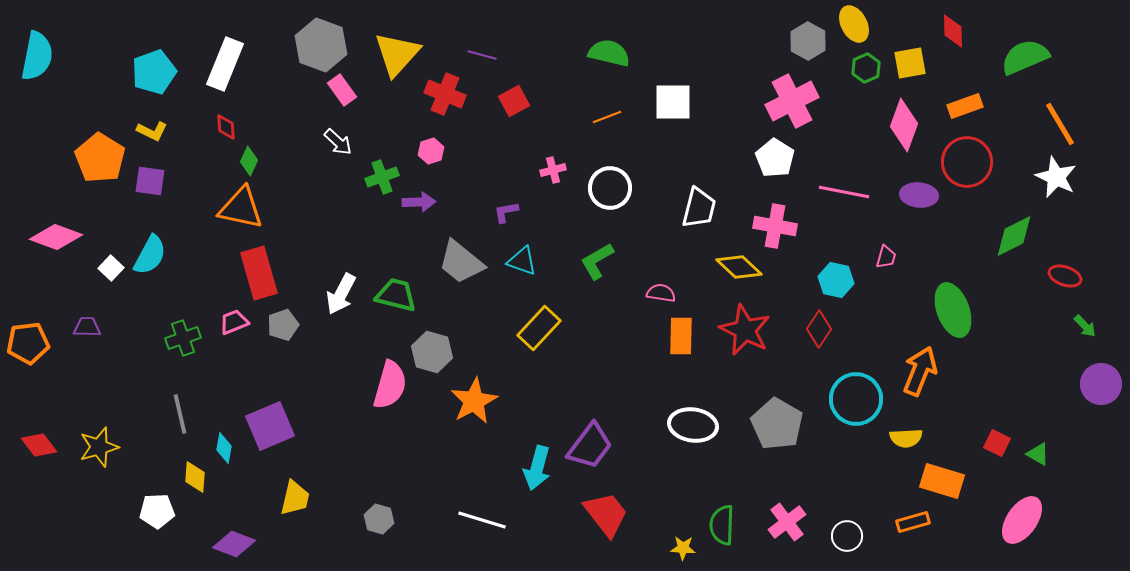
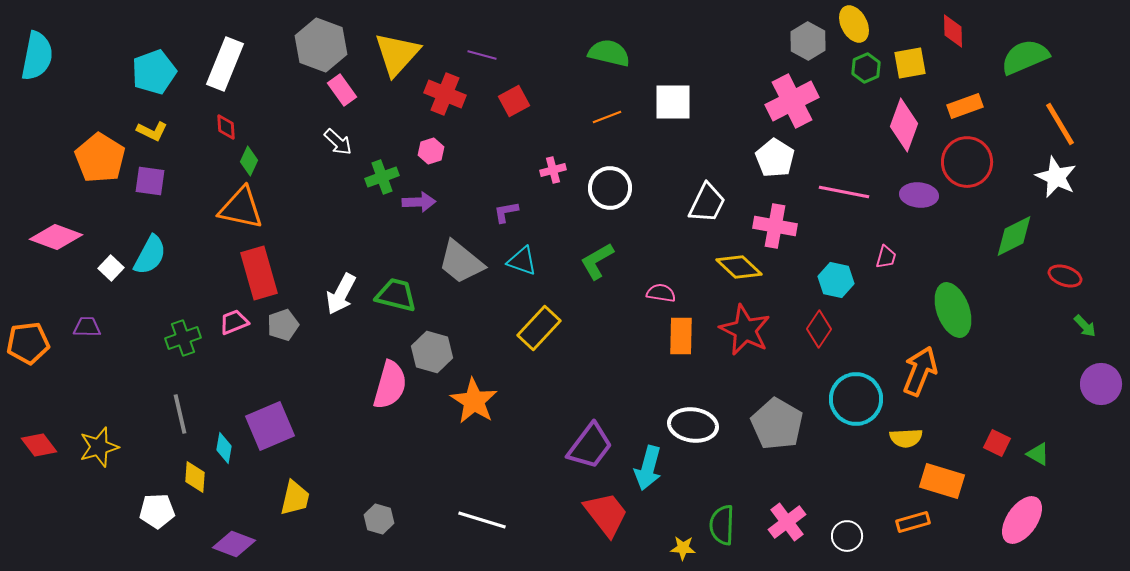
white trapezoid at (699, 208): moved 8 px right, 5 px up; rotated 12 degrees clockwise
orange star at (474, 401): rotated 12 degrees counterclockwise
cyan arrow at (537, 468): moved 111 px right
